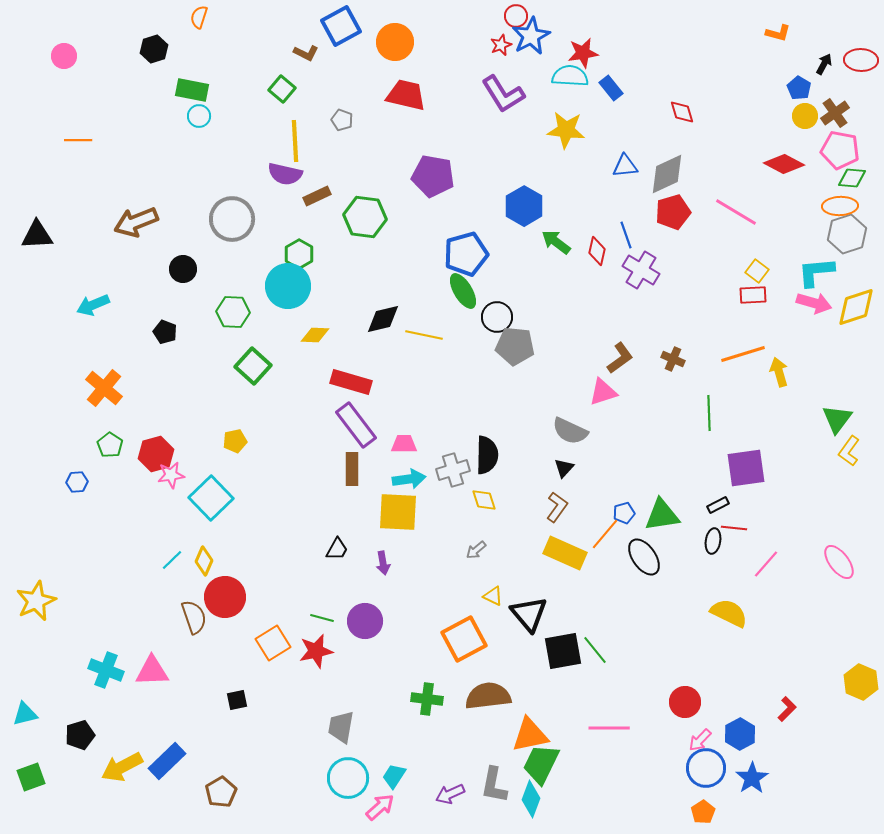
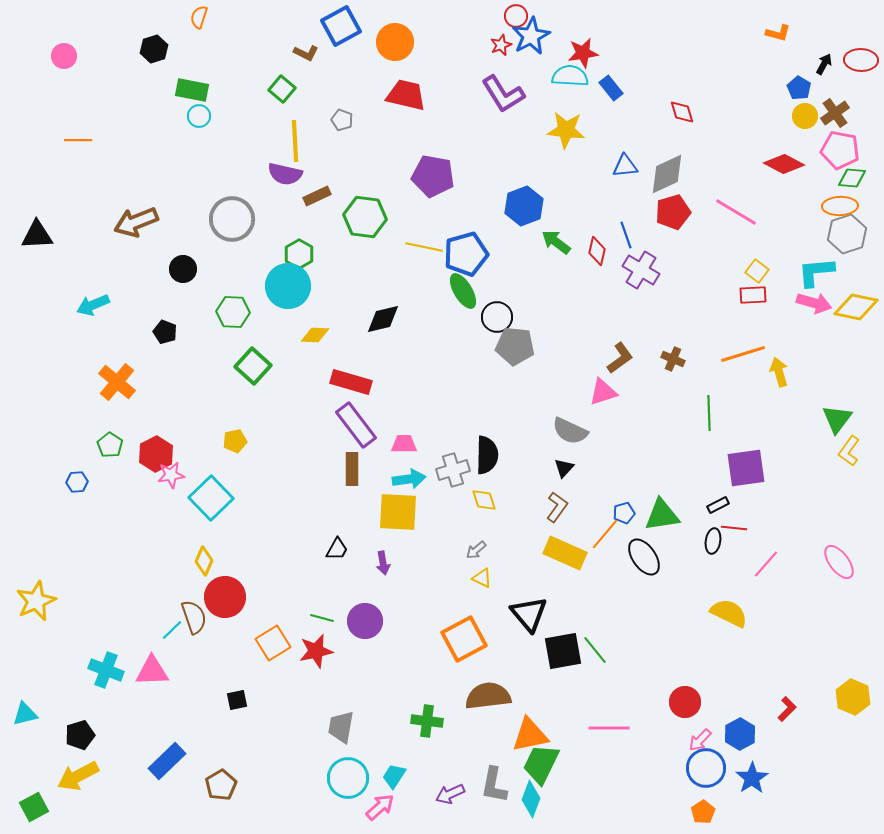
blue hexagon at (524, 206): rotated 9 degrees clockwise
yellow diamond at (856, 307): rotated 30 degrees clockwise
yellow line at (424, 335): moved 88 px up
orange cross at (104, 388): moved 13 px right, 6 px up
red hexagon at (156, 454): rotated 12 degrees counterclockwise
cyan line at (172, 560): moved 70 px down
yellow triangle at (493, 596): moved 11 px left, 18 px up
yellow hexagon at (861, 682): moved 8 px left, 15 px down
green cross at (427, 699): moved 22 px down
yellow arrow at (122, 767): moved 44 px left, 9 px down
green square at (31, 777): moved 3 px right, 30 px down; rotated 8 degrees counterclockwise
brown pentagon at (221, 792): moved 7 px up
